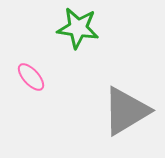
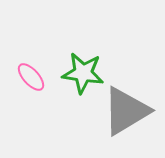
green star: moved 5 px right, 45 px down
